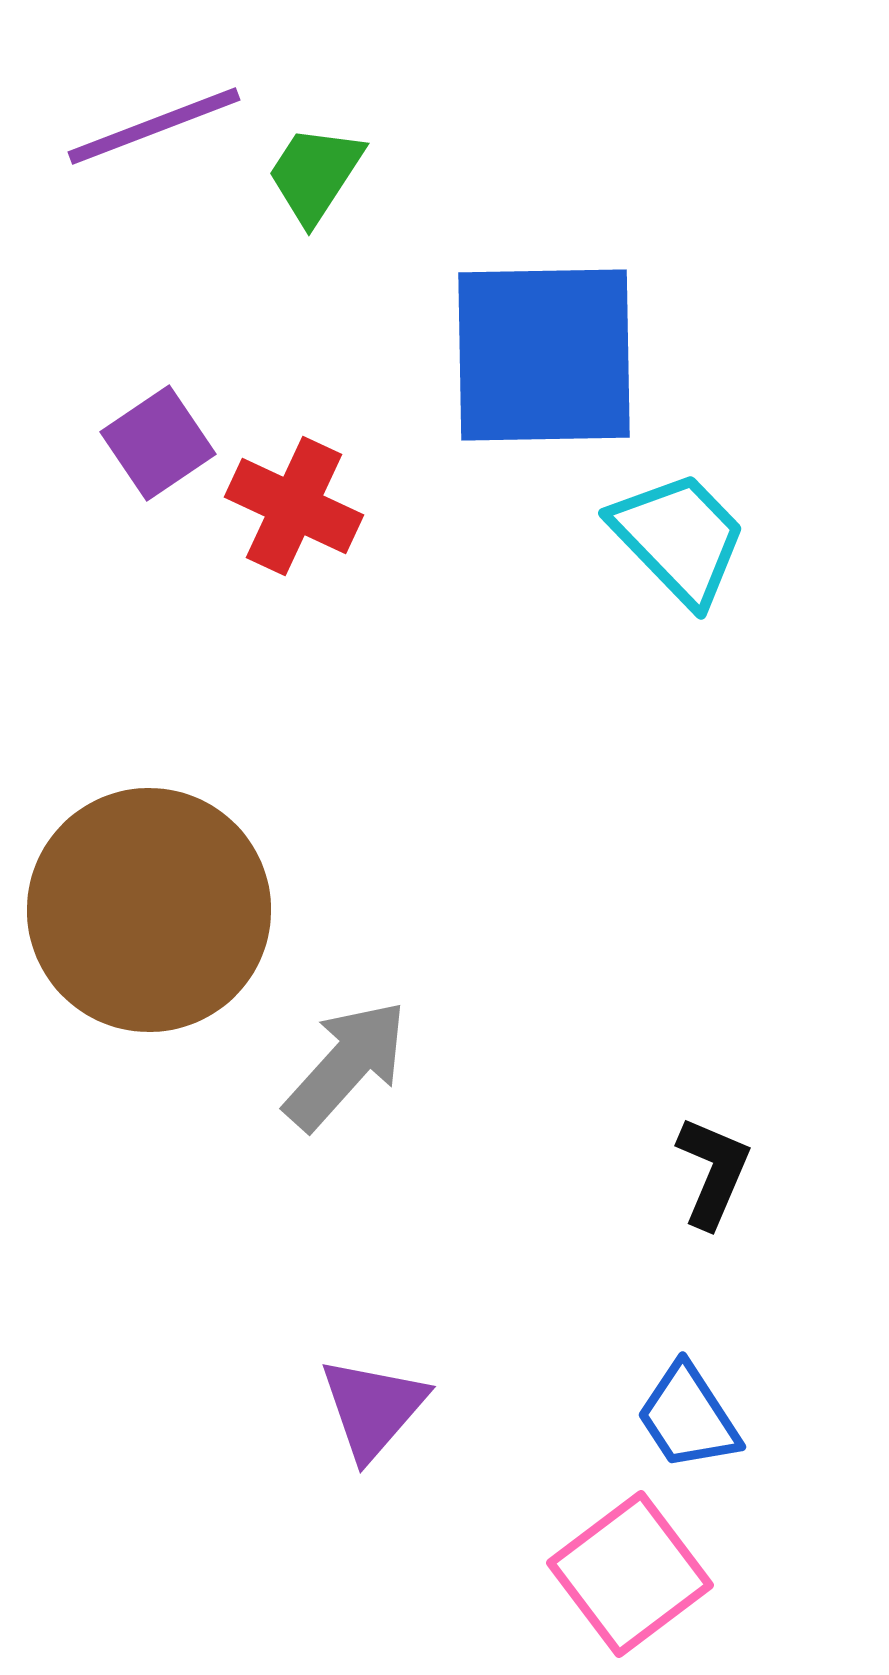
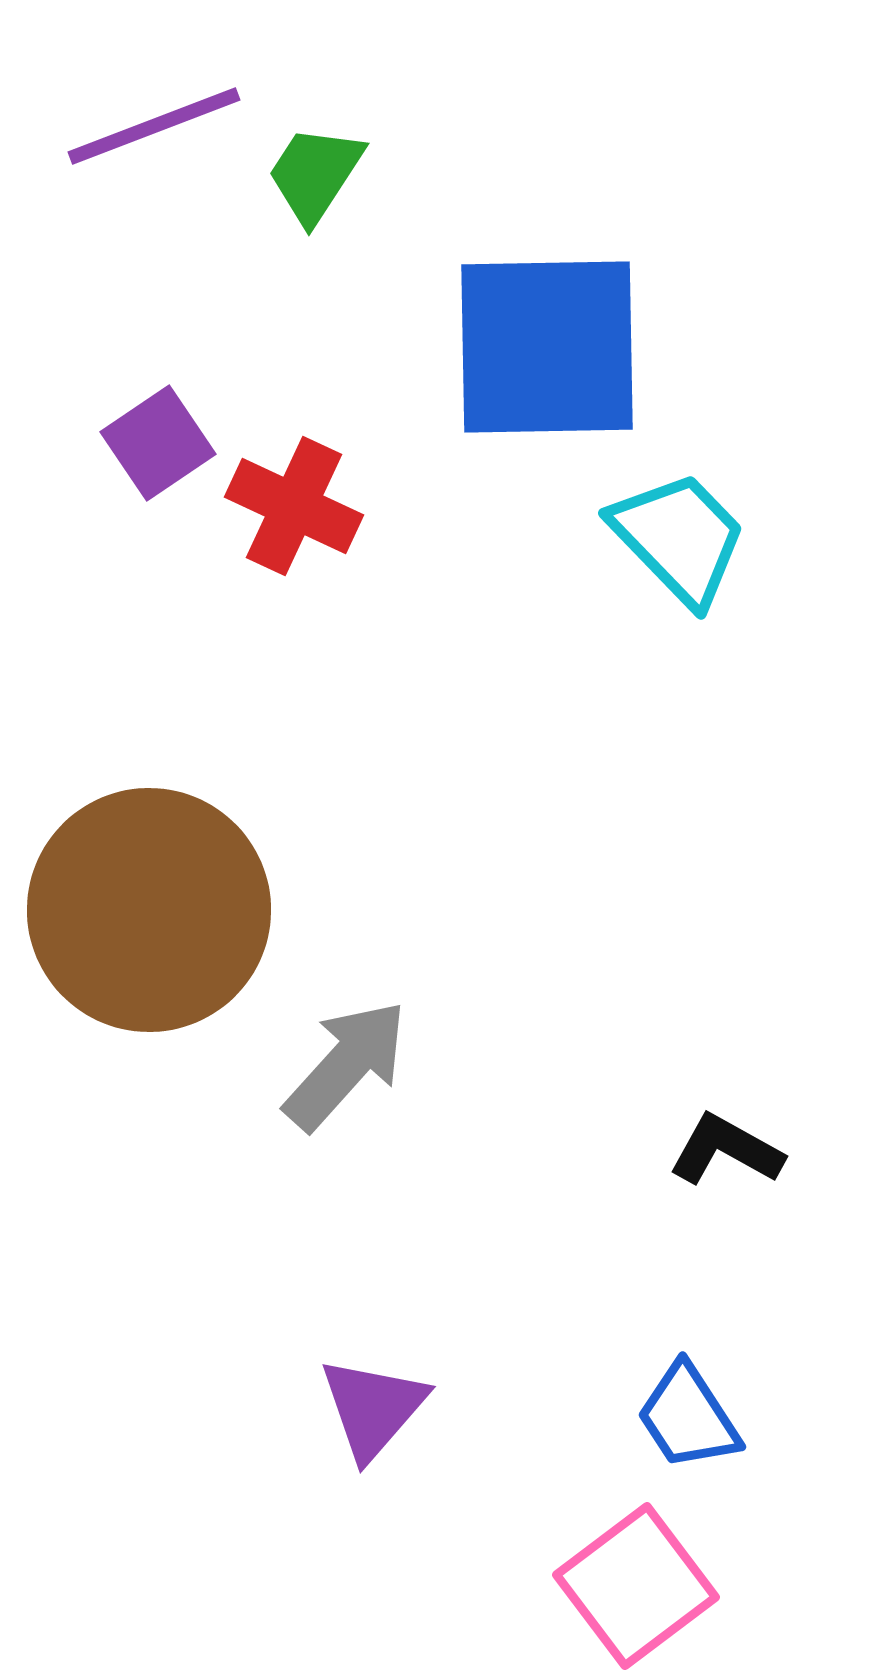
blue square: moved 3 px right, 8 px up
black L-shape: moved 13 px right, 22 px up; rotated 84 degrees counterclockwise
pink square: moved 6 px right, 12 px down
